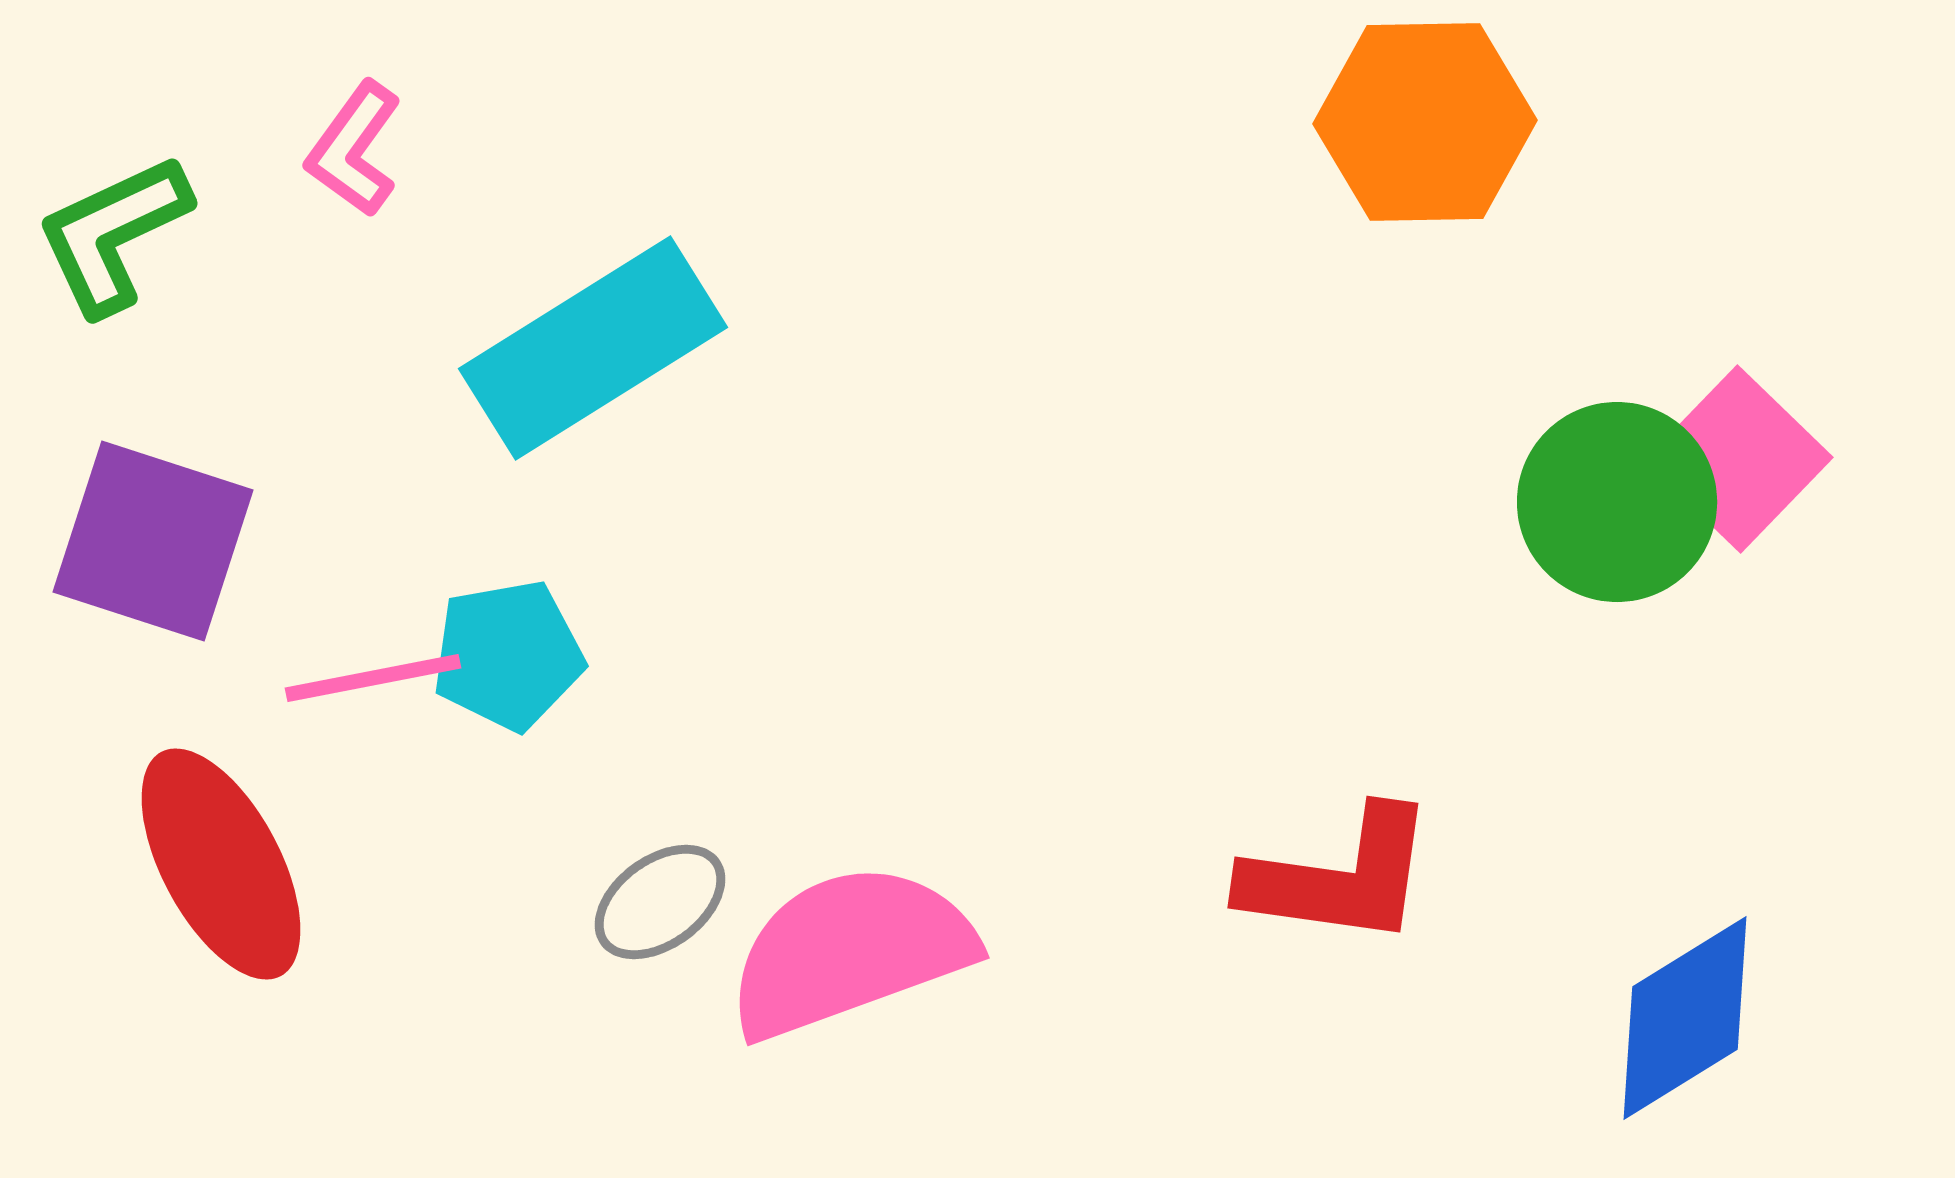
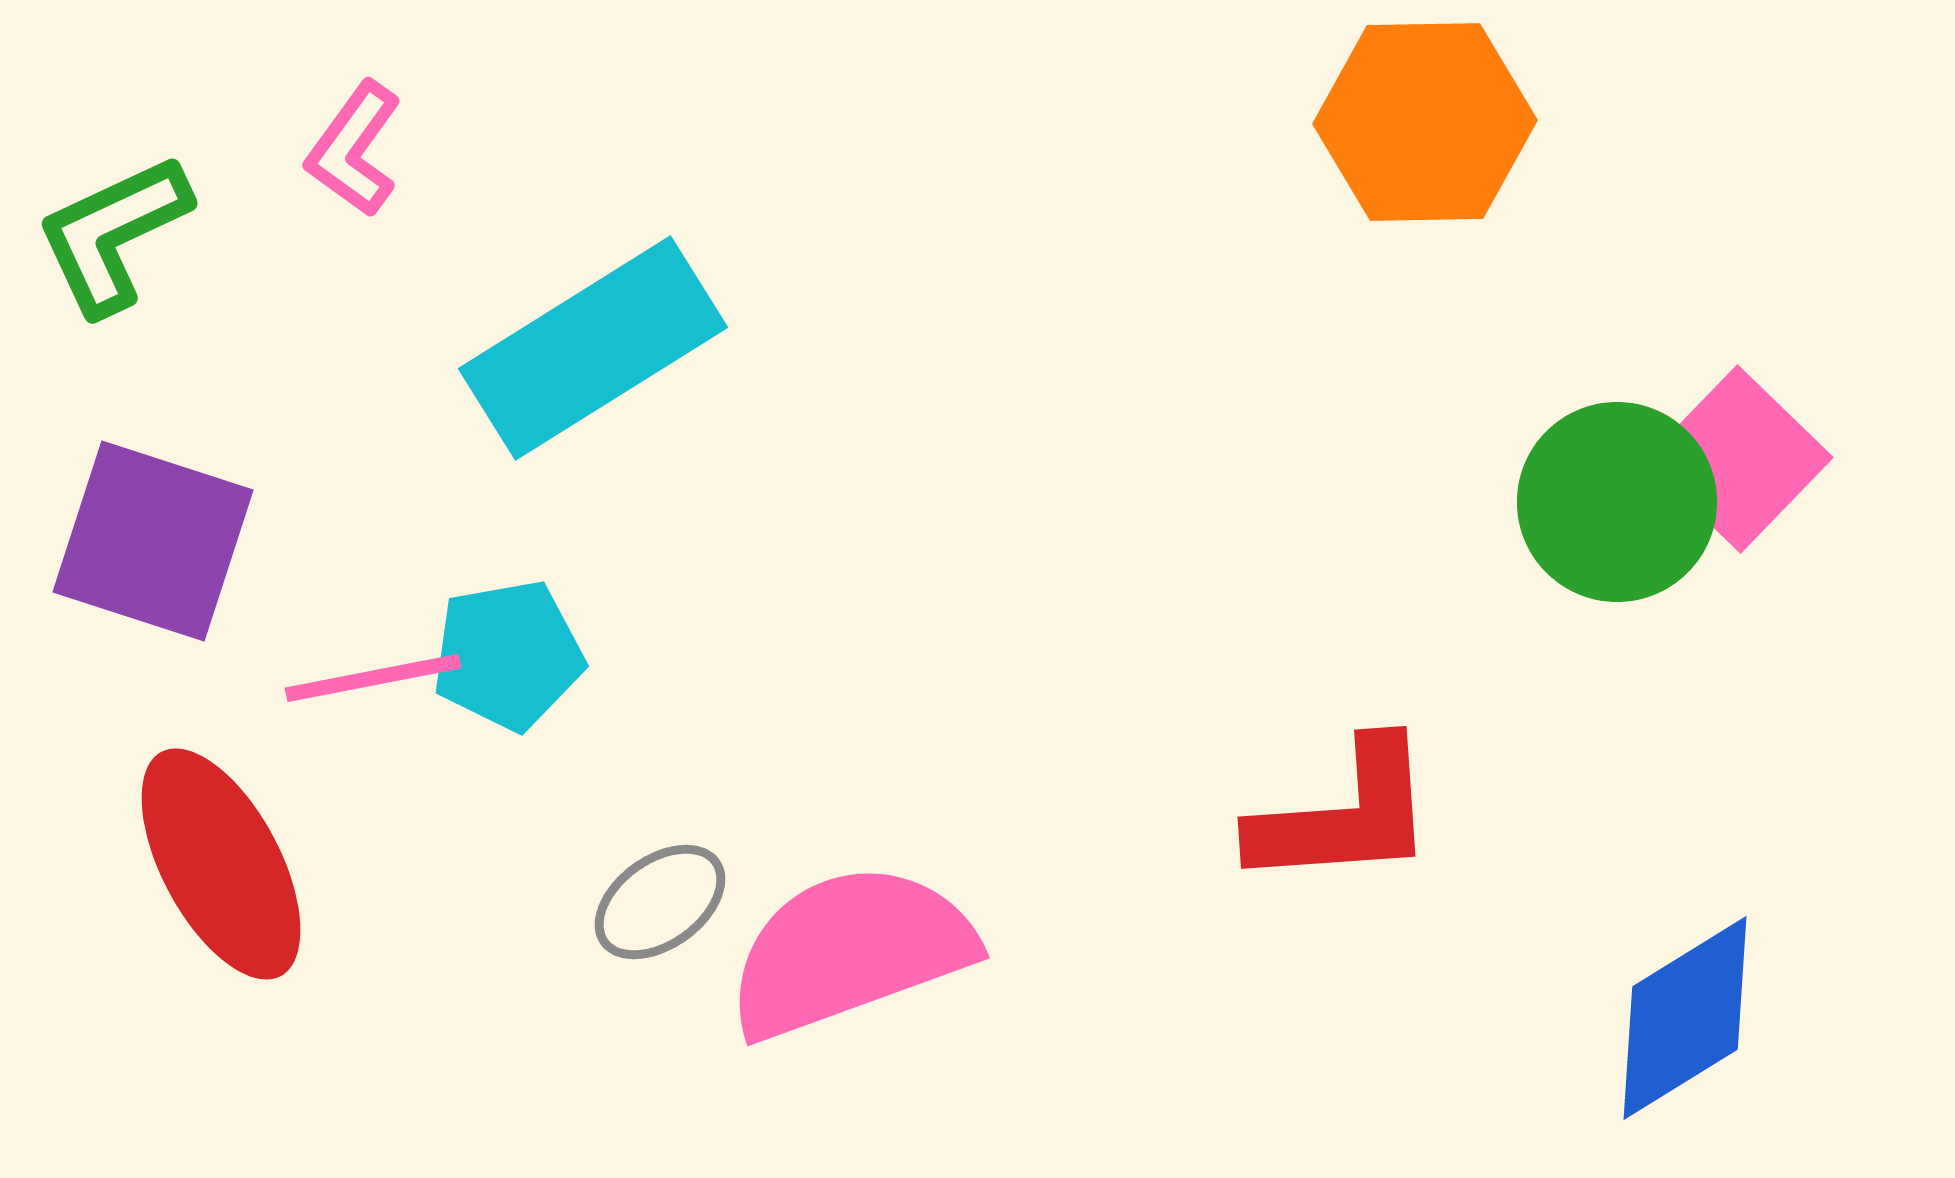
red L-shape: moved 5 px right, 62 px up; rotated 12 degrees counterclockwise
